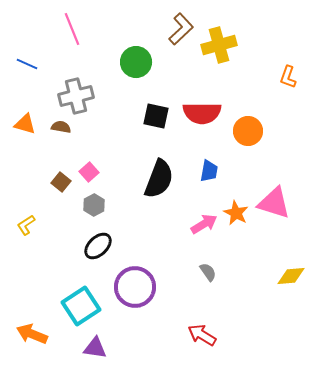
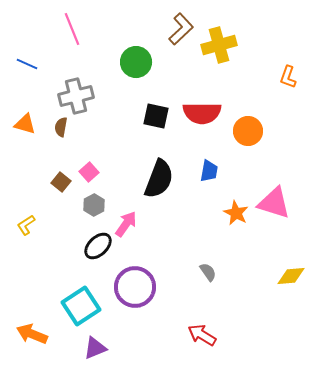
brown semicircle: rotated 90 degrees counterclockwise
pink arrow: moved 78 px left; rotated 24 degrees counterclockwise
purple triangle: rotated 30 degrees counterclockwise
